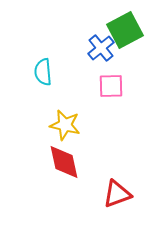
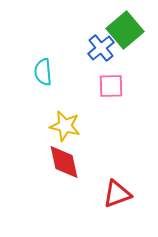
green square: rotated 12 degrees counterclockwise
yellow star: moved 1 px down
